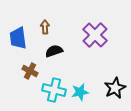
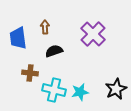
purple cross: moved 2 px left, 1 px up
brown cross: moved 2 px down; rotated 21 degrees counterclockwise
black star: moved 1 px right, 1 px down
